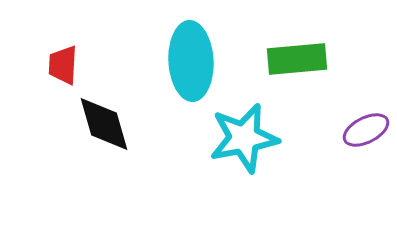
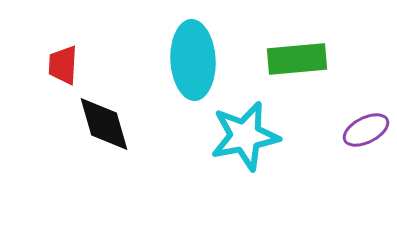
cyan ellipse: moved 2 px right, 1 px up
cyan star: moved 1 px right, 2 px up
